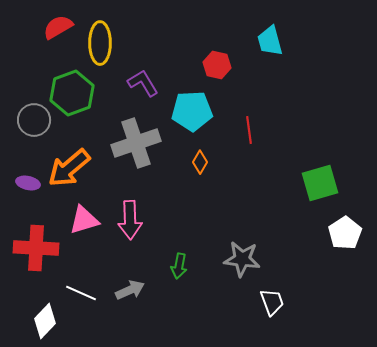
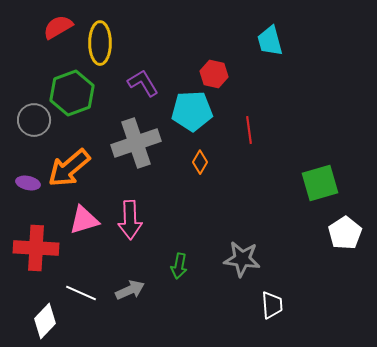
red hexagon: moved 3 px left, 9 px down
white trapezoid: moved 3 px down; rotated 16 degrees clockwise
